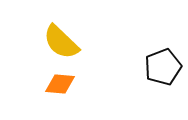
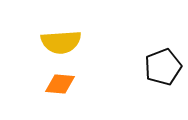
yellow semicircle: rotated 48 degrees counterclockwise
